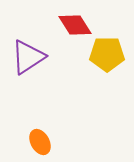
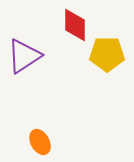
red diamond: rotated 32 degrees clockwise
purple triangle: moved 4 px left, 1 px up
